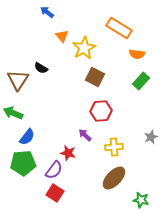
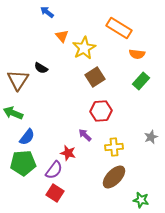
brown square: rotated 30 degrees clockwise
brown ellipse: moved 1 px up
